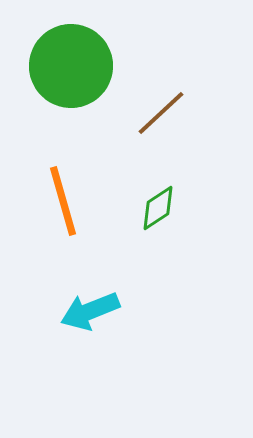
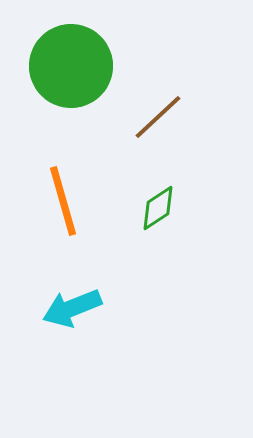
brown line: moved 3 px left, 4 px down
cyan arrow: moved 18 px left, 3 px up
